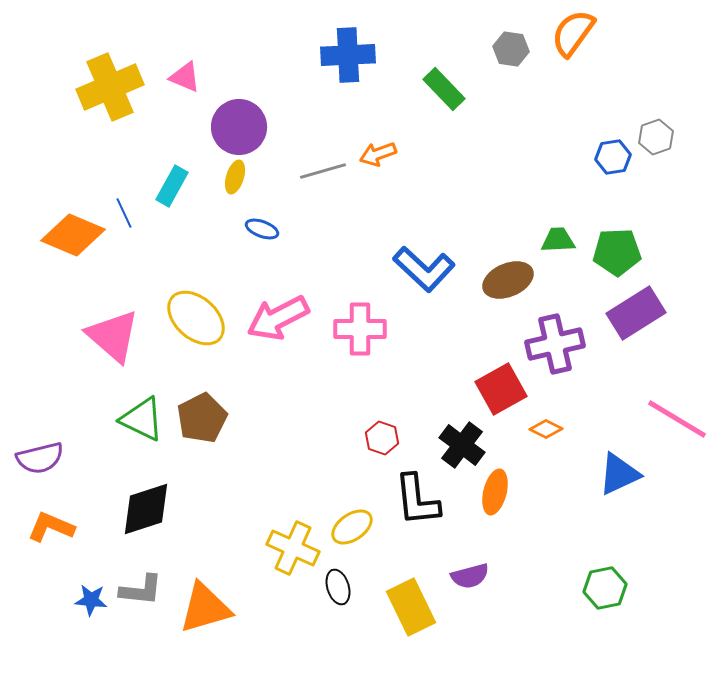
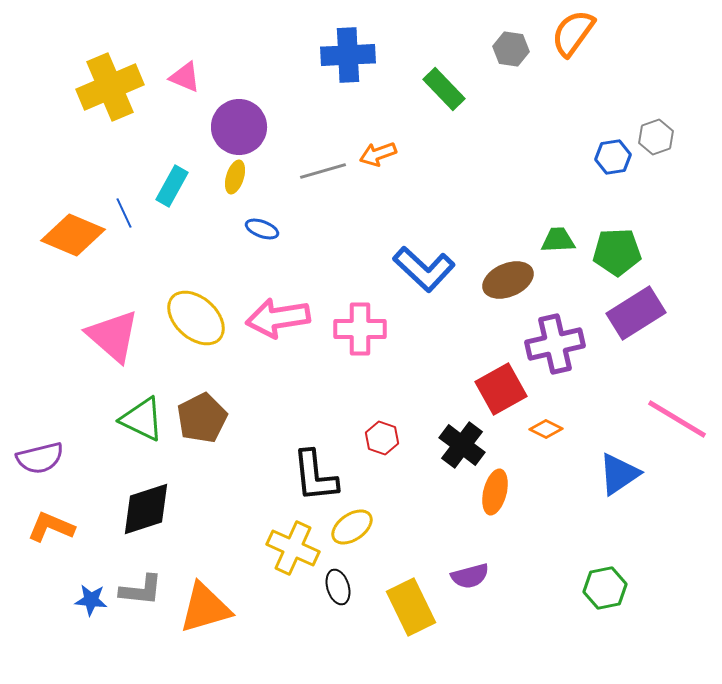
pink arrow at (278, 318): rotated 18 degrees clockwise
blue triangle at (619, 474): rotated 9 degrees counterclockwise
black L-shape at (417, 500): moved 102 px left, 24 px up
